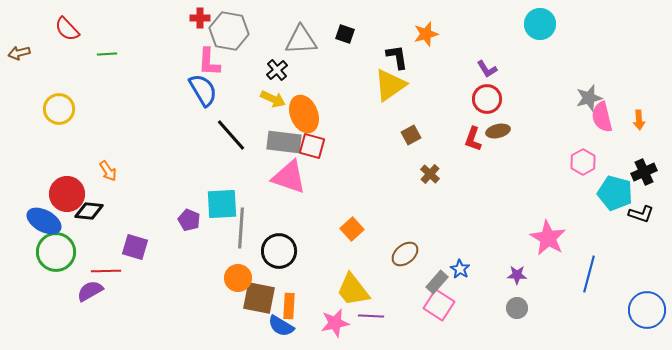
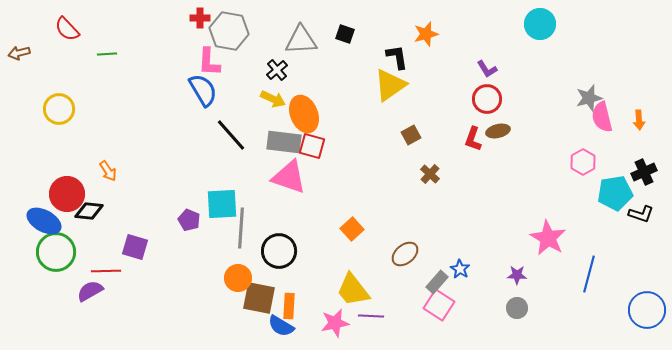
cyan pentagon at (615, 193): rotated 24 degrees counterclockwise
